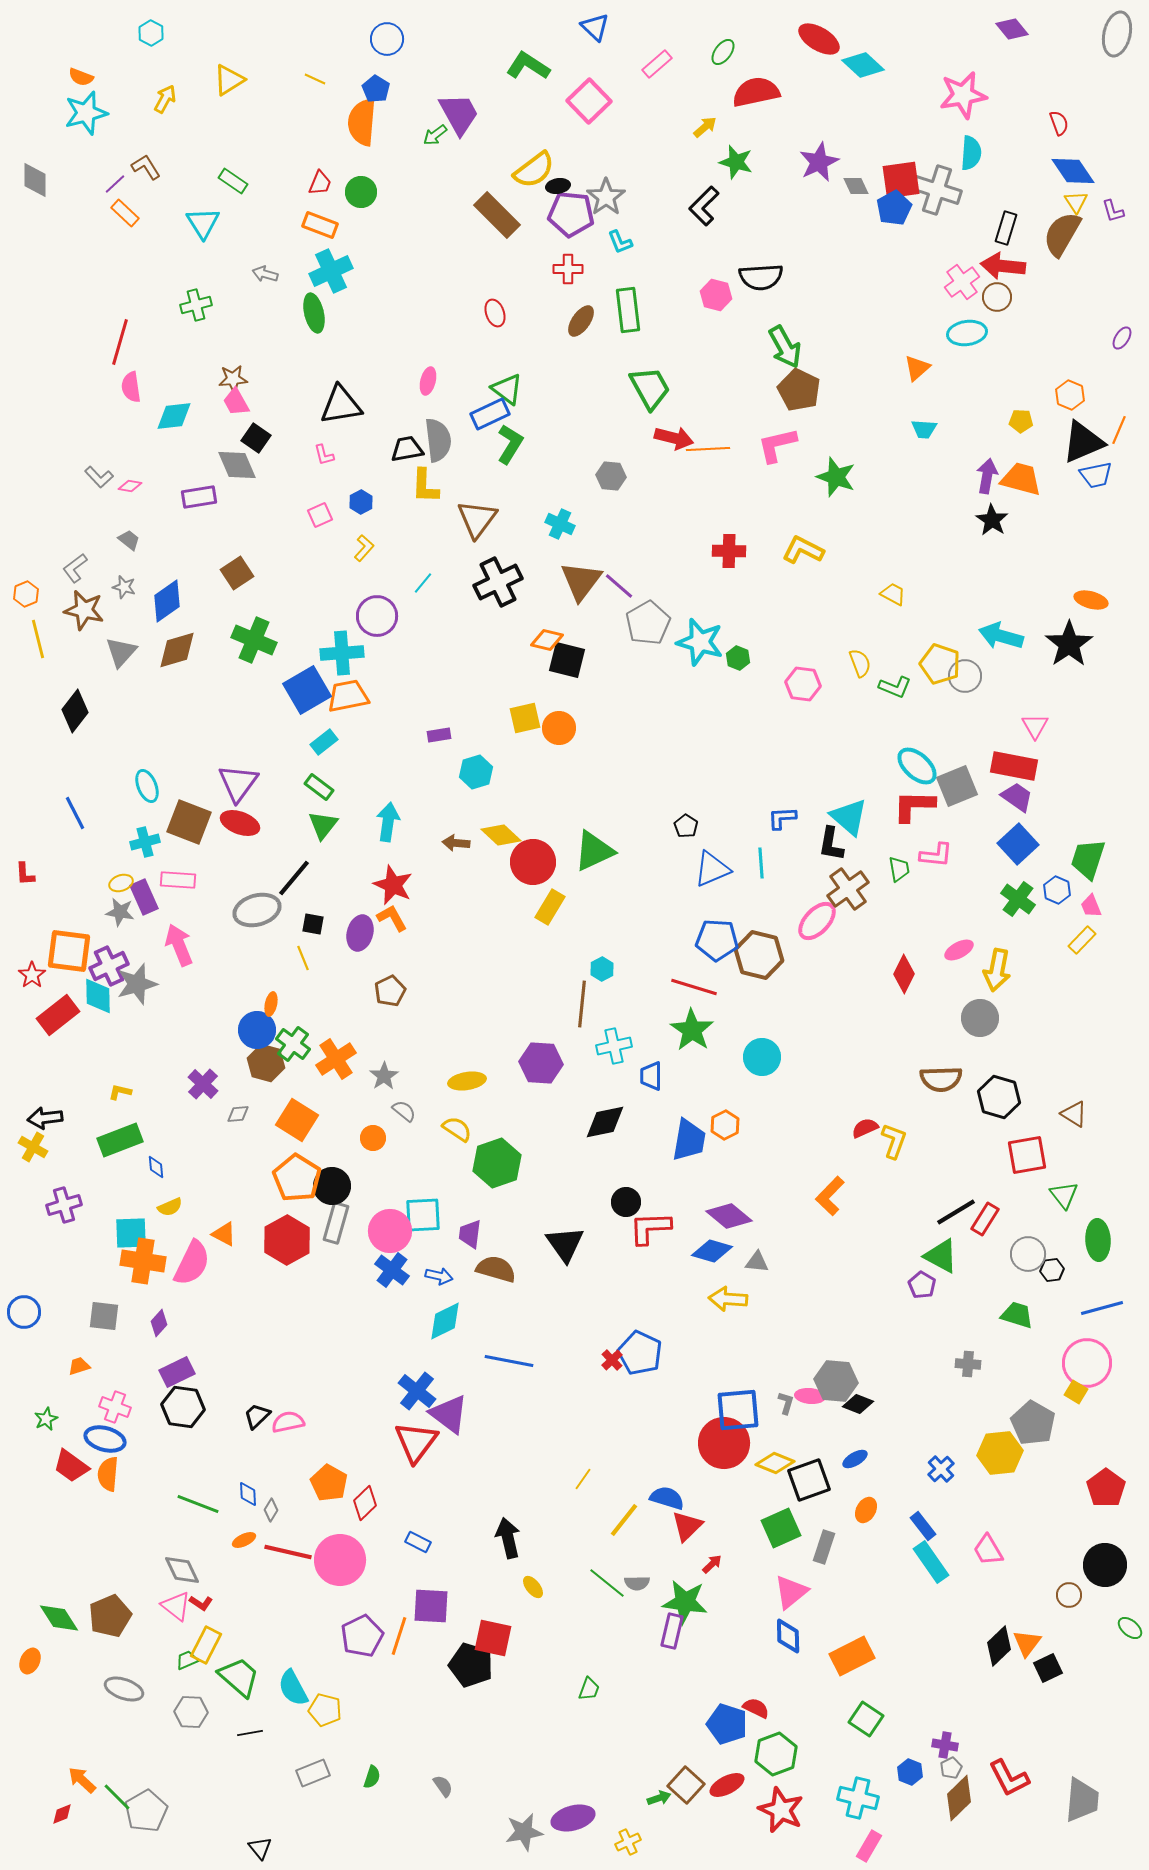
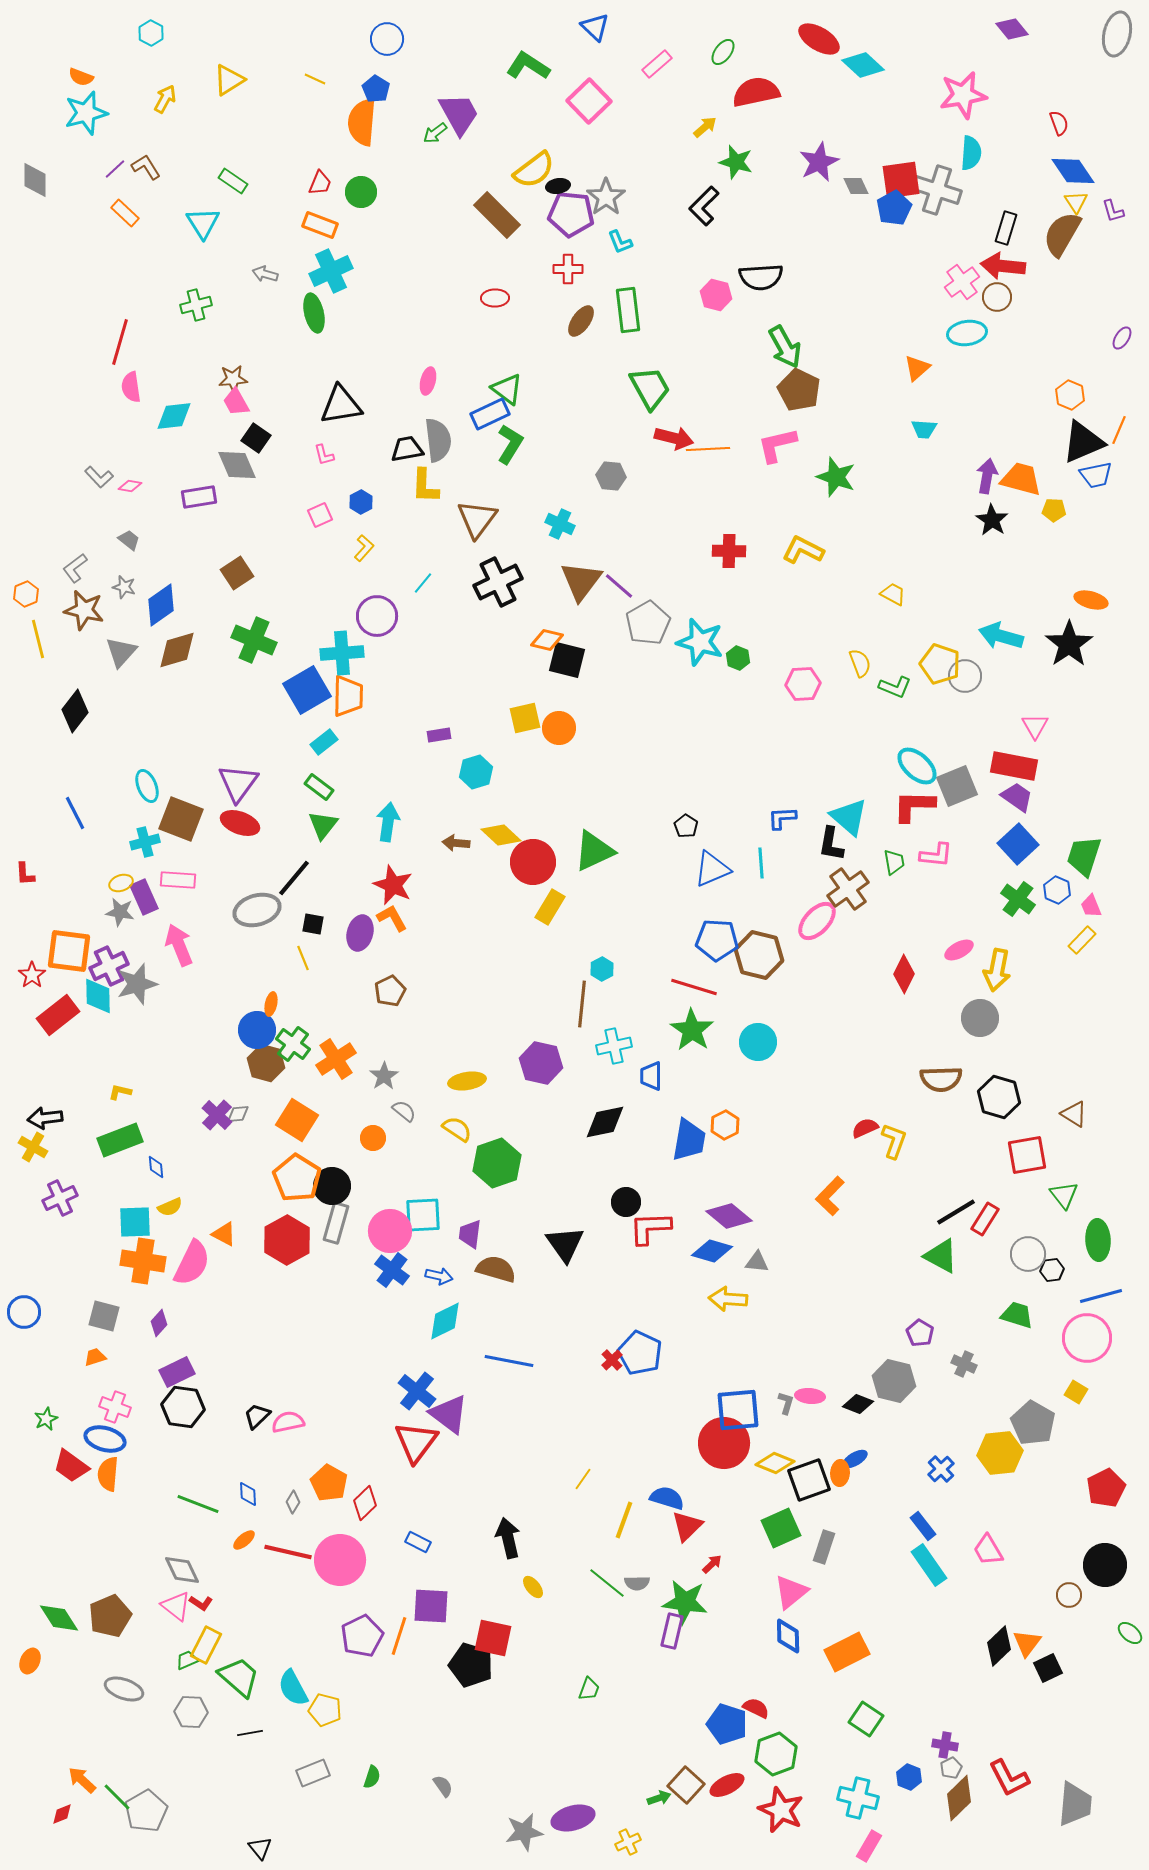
green arrow at (435, 135): moved 2 px up
purple line at (115, 184): moved 15 px up
red ellipse at (495, 313): moved 15 px up; rotated 72 degrees counterclockwise
yellow pentagon at (1021, 421): moved 33 px right, 89 px down
blue diamond at (167, 601): moved 6 px left, 4 px down
pink hexagon at (803, 684): rotated 12 degrees counterclockwise
orange trapezoid at (348, 696): rotated 102 degrees clockwise
brown square at (189, 822): moved 8 px left, 3 px up
green trapezoid at (1088, 859): moved 4 px left, 3 px up
green trapezoid at (899, 869): moved 5 px left, 7 px up
cyan circle at (762, 1057): moved 4 px left, 15 px up
purple hexagon at (541, 1063): rotated 9 degrees clockwise
purple cross at (203, 1084): moved 14 px right, 31 px down
purple cross at (64, 1205): moved 4 px left, 7 px up; rotated 8 degrees counterclockwise
cyan square at (131, 1233): moved 4 px right, 11 px up
purple pentagon at (922, 1285): moved 2 px left, 48 px down
blue line at (1102, 1308): moved 1 px left, 12 px up
gray square at (104, 1316): rotated 8 degrees clockwise
pink circle at (1087, 1363): moved 25 px up
gray cross at (968, 1364): moved 4 px left; rotated 20 degrees clockwise
orange trapezoid at (79, 1366): moved 16 px right, 9 px up
gray hexagon at (836, 1381): moved 58 px right; rotated 9 degrees clockwise
red pentagon at (1106, 1488): rotated 9 degrees clockwise
gray diamond at (271, 1510): moved 22 px right, 8 px up
orange ellipse at (866, 1510): moved 26 px left, 37 px up; rotated 25 degrees counterclockwise
yellow line at (624, 1520): rotated 18 degrees counterclockwise
orange ellipse at (244, 1540): rotated 15 degrees counterclockwise
cyan rectangle at (931, 1562): moved 2 px left, 3 px down
green ellipse at (1130, 1628): moved 5 px down
orange rectangle at (852, 1656): moved 5 px left, 4 px up
blue hexagon at (910, 1772): moved 1 px left, 5 px down
gray trapezoid at (1082, 1800): moved 7 px left, 4 px down
